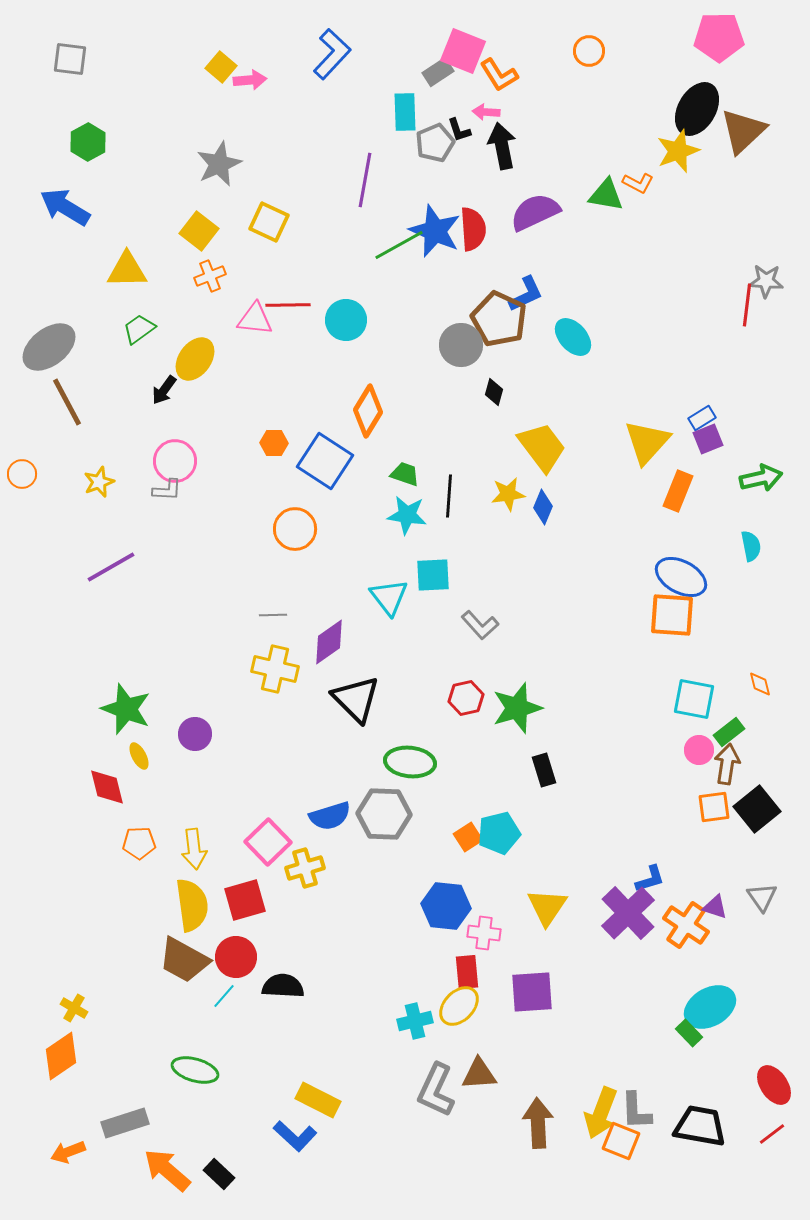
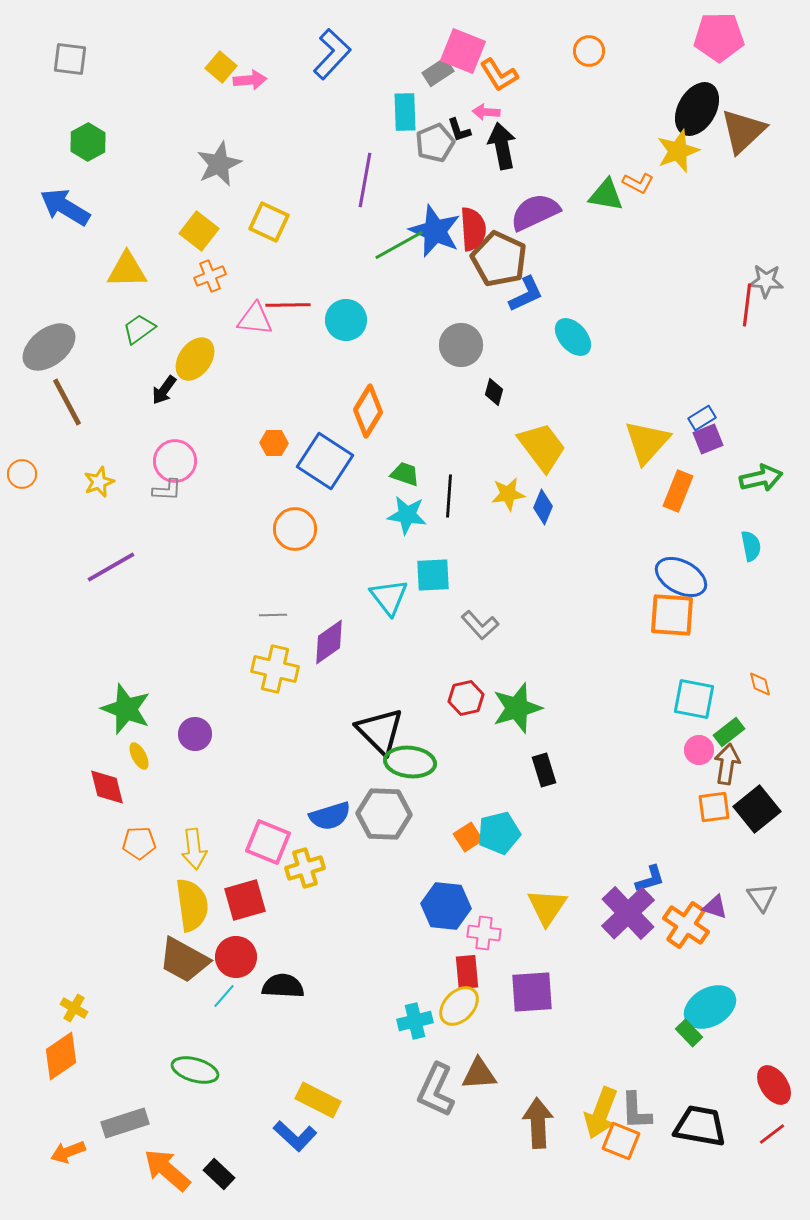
brown pentagon at (499, 319): moved 60 px up
black triangle at (356, 699): moved 24 px right, 32 px down
pink square at (268, 842): rotated 24 degrees counterclockwise
